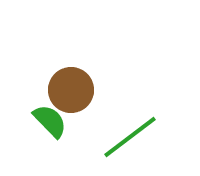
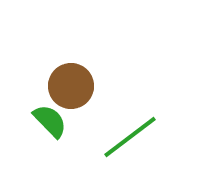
brown circle: moved 4 px up
